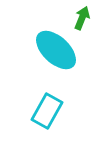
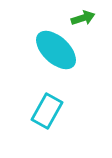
green arrow: moved 1 px right; rotated 50 degrees clockwise
